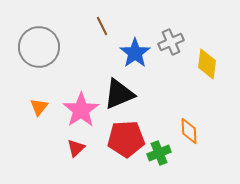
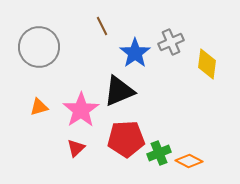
black triangle: moved 3 px up
orange triangle: rotated 36 degrees clockwise
orange diamond: moved 30 px down; rotated 60 degrees counterclockwise
